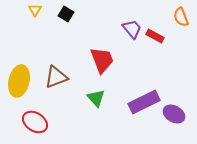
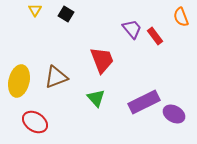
red rectangle: rotated 24 degrees clockwise
